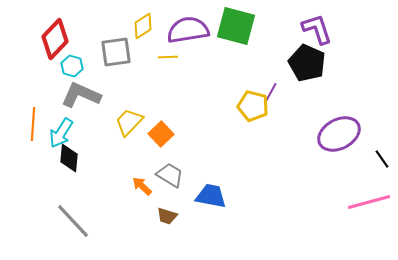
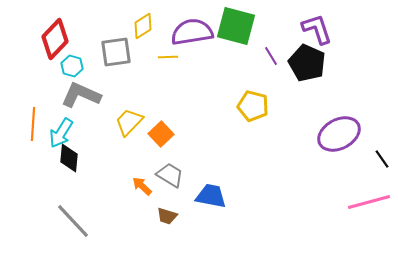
purple semicircle: moved 4 px right, 2 px down
purple line: moved 36 px up; rotated 60 degrees counterclockwise
